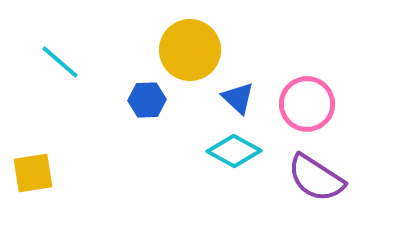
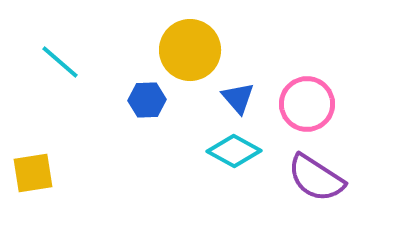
blue triangle: rotated 6 degrees clockwise
